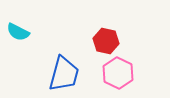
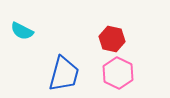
cyan semicircle: moved 4 px right, 1 px up
red hexagon: moved 6 px right, 2 px up
